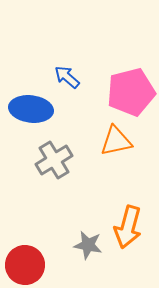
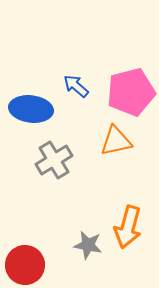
blue arrow: moved 9 px right, 9 px down
